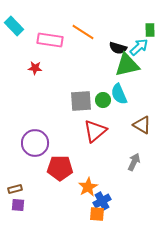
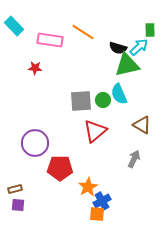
gray arrow: moved 3 px up
